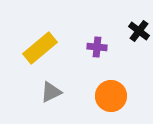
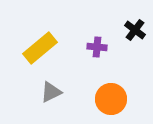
black cross: moved 4 px left, 1 px up
orange circle: moved 3 px down
